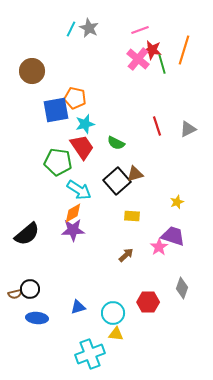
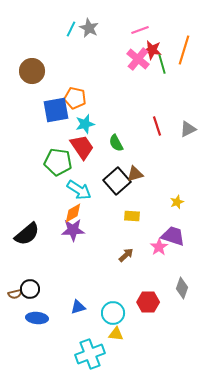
green semicircle: rotated 36 degrees clockwise
